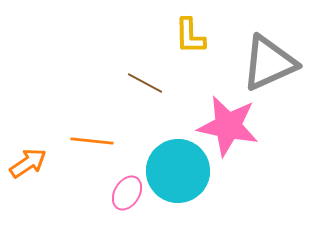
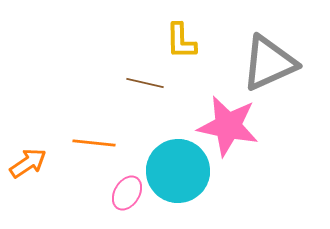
yellow L-shape: moved 9 px left, 5 px down
brown line: rotated 15 degrees counterclockwise
orange line: moved 2 px right, 2 px down
